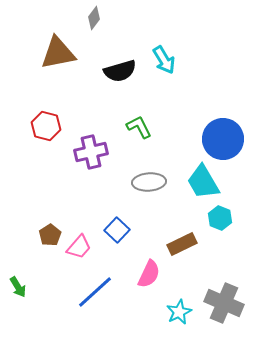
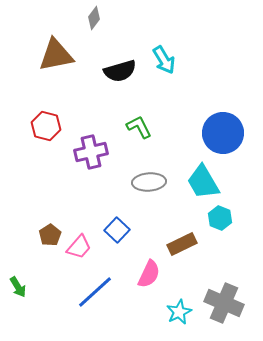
brown triangle: moved 2 px left, 2 px down
blue circle: moved 6 px up
